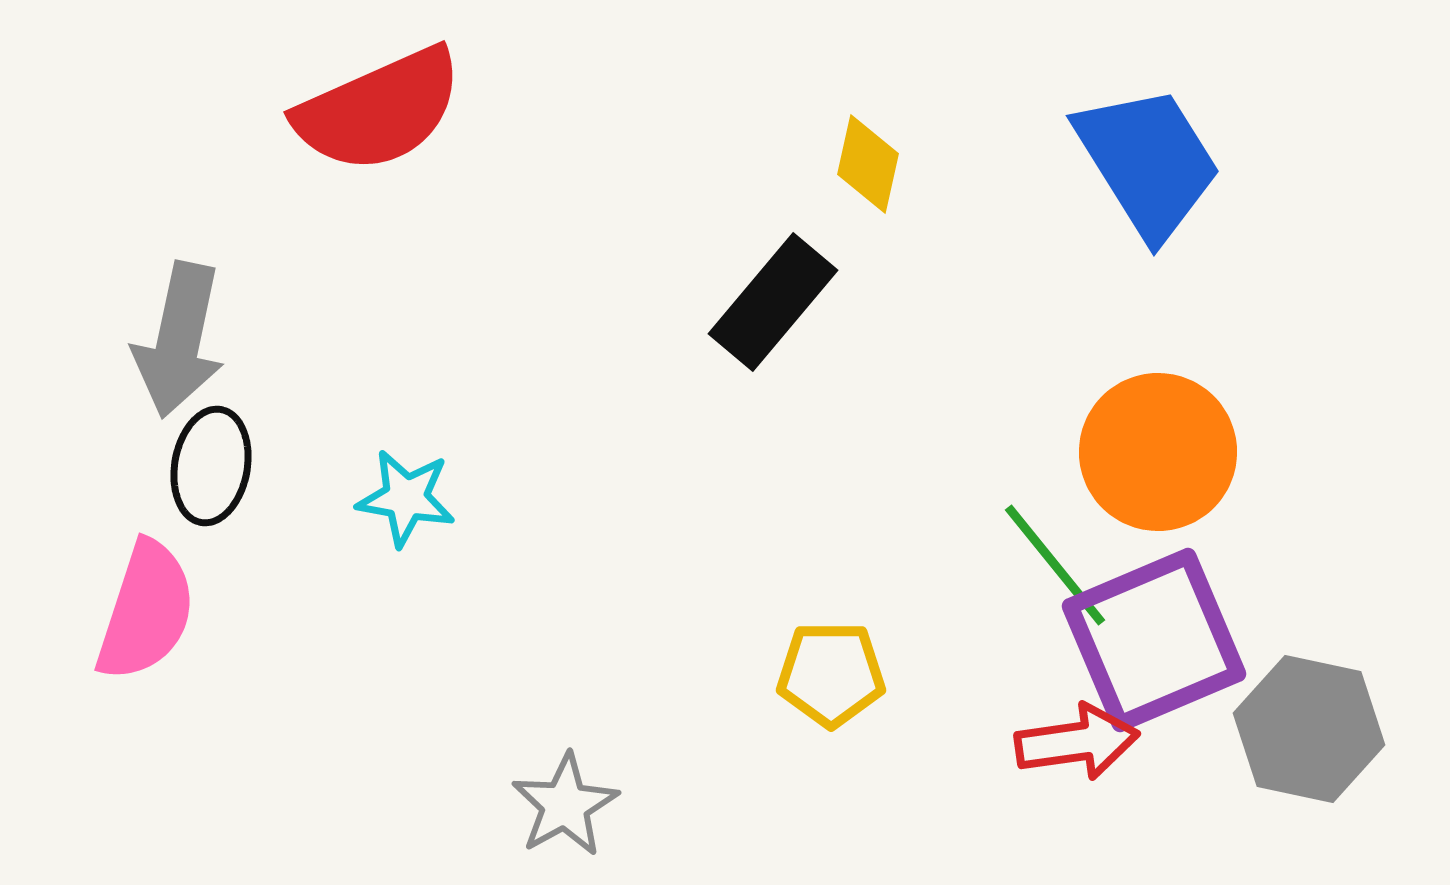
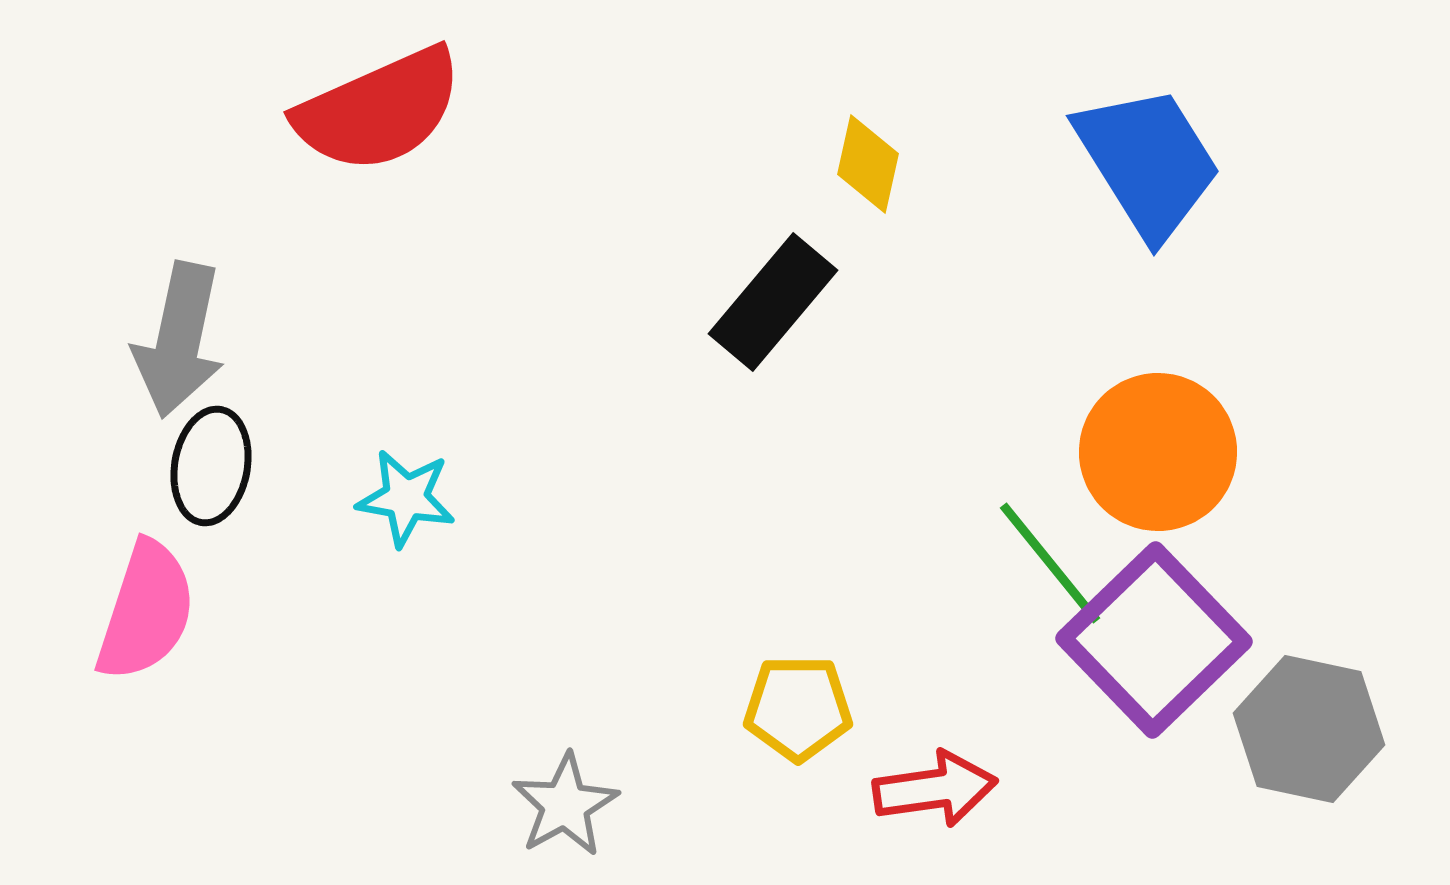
green line: moved 5 px left, 2 px up
purple square: rotated 21 degrees counterclockwise
yellow pentagon: moved 33 px left, 34 px down
red arrow: moved 142 px left, 47 px down
